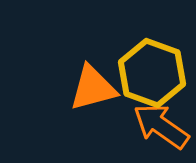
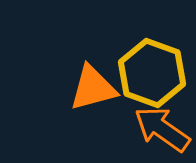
orange arrow: moved 1 px right, 3 px down
